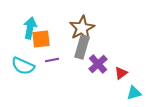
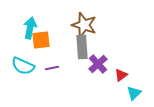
brown star: moved 2 px right, 3 px up; rotated 25 degrees counterclockwise
orange square: moved 1 px down
gray rectangle: rotated 20 degrees counterclockwise
purple line: moved 8 px down
red triangle: moved 2 px down
cyan triangle: rotated 28 degrees counterclockwise
